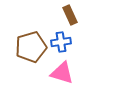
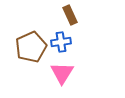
brown pentagon: rotated 8 degrees counterclockwise
pink triangle: rotated 45 degrees clockwise
